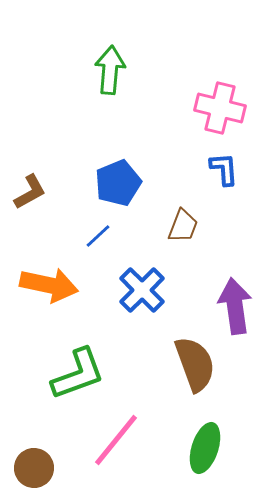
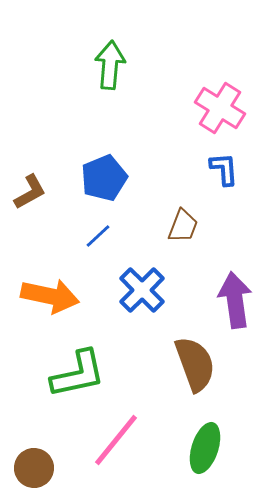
green arrow: moved 5 px up
pink cross: rotated 18 degrees clockwise
blue pentagon: moved 14 px left, 5 px up
orange arrow: moved 1 px right, 11 px down
purple arrow: moved 6 px up
green L-shape: rotated 8 degrees clockwise
